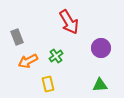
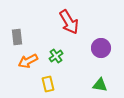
gray rectangle: rotated 14 degrees clockwise
green triangle: rotated 14 degrees clockwise
